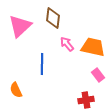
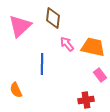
pink rectangle: moved 2 px right
